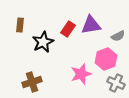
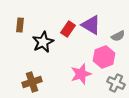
purple triangle: rotated 40 degrees clockwise
pink hexagon: moved 2 px left, 2 px up
